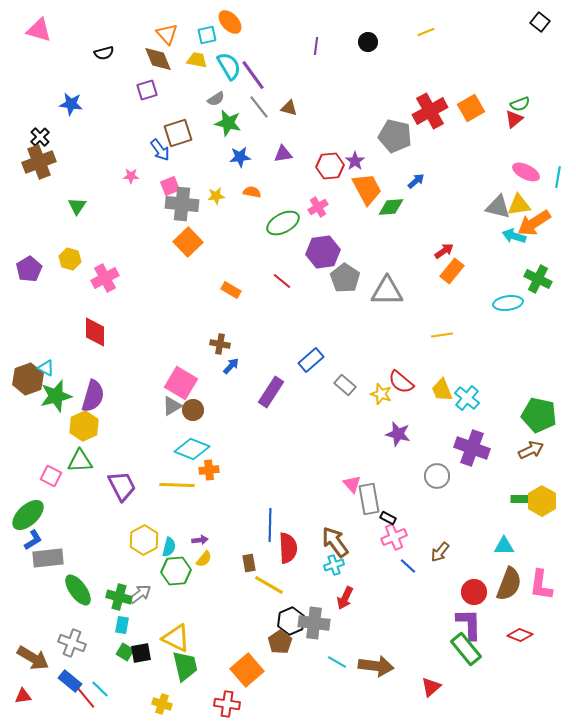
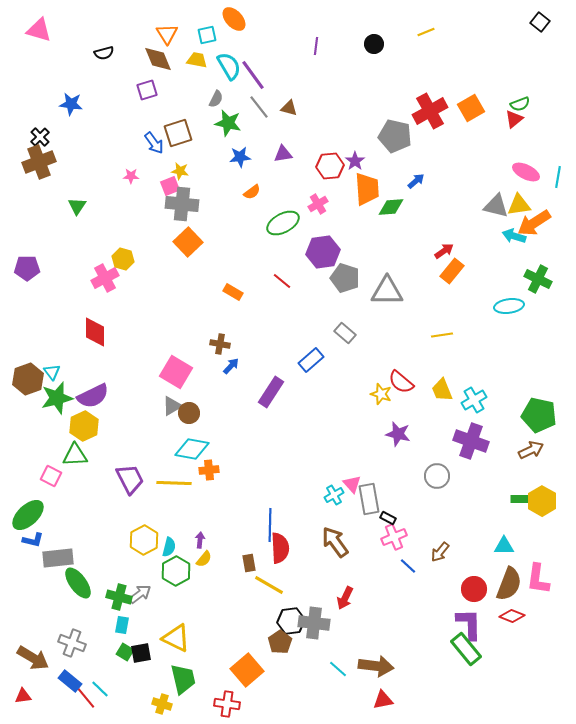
orange ellipse at (230, 22): moved 4 px right, 3 px up
orange triangle at (167, 34): rotated 10 degrees clockwise
black circle at (368, 42): moved 6 px right, 2 px down
gray semicircle at (216, 99): rotated 30 degrees counterclockwise
blue arrow at (160, 150): moved 6 px left, 7 px up
orange trapezoid at (367, 189): rotated 24 degrees clockwise
orange semicircle at (252, 192): rotated 132 degrees clockwise
yellow star at (216, 196): moved 36 px left, 25 px up; rotated 18 degrees clockwise
pink cross at (318, 207): moved 3 px up
gray triangle at (498, 207): moved 2 px left, 1 px up
yellow hexagon at (70, 259): moved 53 px right
purple pentagon at (29, 269): moved 2 px left, 1 px up; rotated 30 degrees clockwise
gray pentagon at (345, 278): rotated 16 degrees counterclockwise
orange rectangle at (231, 290): moved 2 px right, 2 px down
cyan ellipse at (508, 303): moved 1 px right, 3 px down
cyan triangle at (46, 368): moved 6 px right, 4 px down; rotated 24 degrees clockwise
pink square at (181, 383): moved 5 px left, 11 px up
gray rectangle at (345, 385): moved 52 px up
green star at (56, 396): moved 1 px right, 2 px down
purple semicircle at (93, 396): rotated 48 degrees clockwise
cyan cross at (467, 398): moved 7 px right, 2 px down; rotated 20 degrees clockwise
brown circle at (193, 410): moved 4 px left, 3 px down
purple cross at (472, 448): moved 1 px left, 7 px up
cyan diamond at (192, 449): rotated 12 degrees counterclockwise
green triangle at (80, 461): moved 5 px left, 6 px up
yellow line at (177, 485): moved 3 px left, 2 px up
purple trapezoid at (122, 486): moved 8 px right, 7 px up
blue L-shape at (33, 540): rotated 45 degrees clockwise
purple arrow at (200, 540): rotated 77 degrees counterclockwise
red semicircle at (288, 548): moved 8 px left
gray rectangle at (48, 558): moved 10 px right
cyan cross at (334, 565): moved 70 px up; rotated 12 degrees counterclockwise
green hexagon at (176, 571): rotated 24 degrees counterclockwise
pink L-shape at (541, 585): moved 3 px left, 6 px up
green ellipse at (78, 590): moved 7 px up
red circle at (474, 592): moved 3 px up
black hexagon at (291, 621): rotated 16 degrees clockwise
red diamond at (520, 635): moved 8 px left, 19 px up
cyan line at (337, 662): moved 1 px right, 7 px down; rotated 12 degrees clockwise
green trapezoid at (185, 666): moved 2 px left, 13 px down
red triangle at (431, 687): moved 48 px left, 13 px down; rotated 30 degrees clockwise
